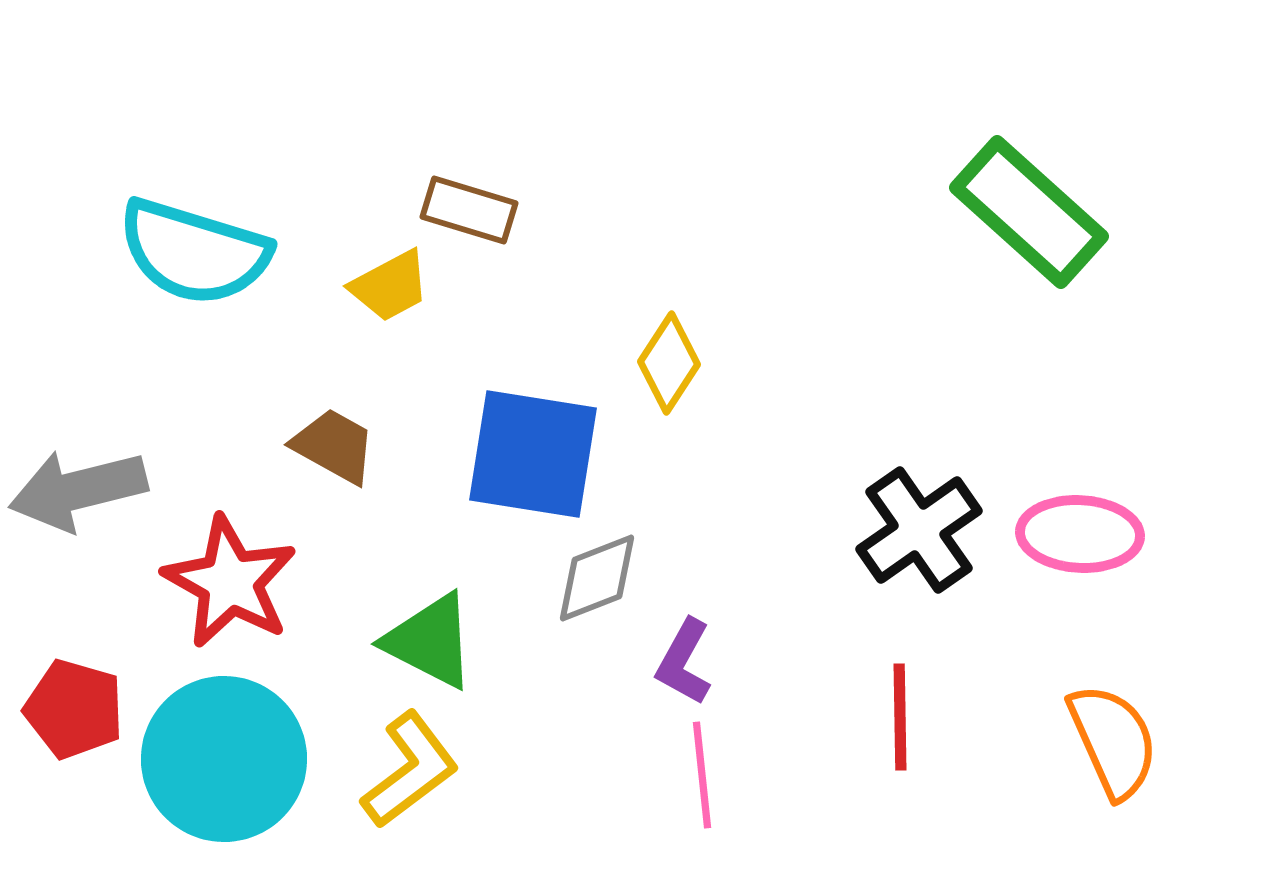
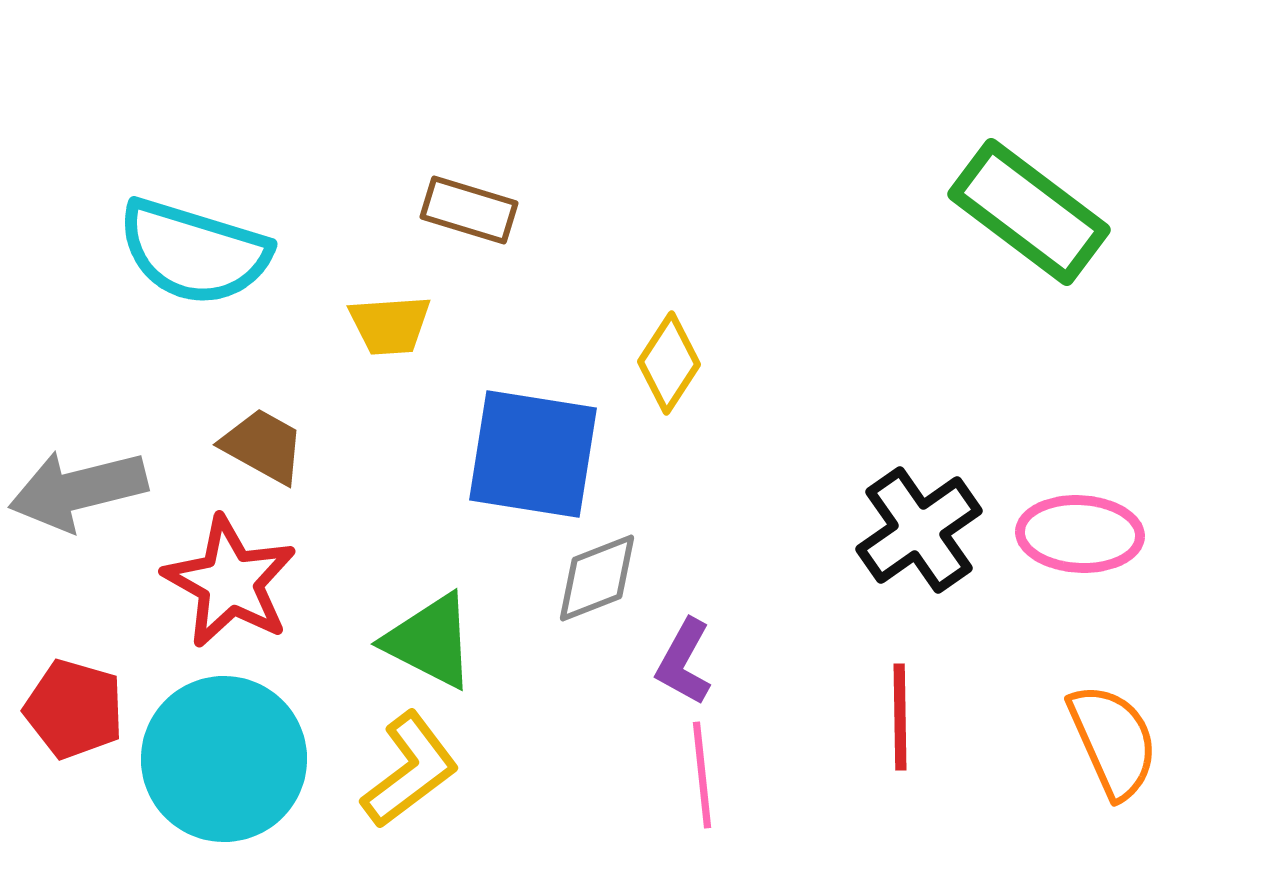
green rectangle: rotated 5 degrees counterclockwise
yellow trapezoid: moved 39 px down; rotated 24 degrees clockwise
brown trapezoid: moved 71 px left
